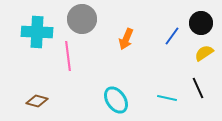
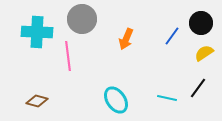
black line: rotated 60 degrees clockwise
